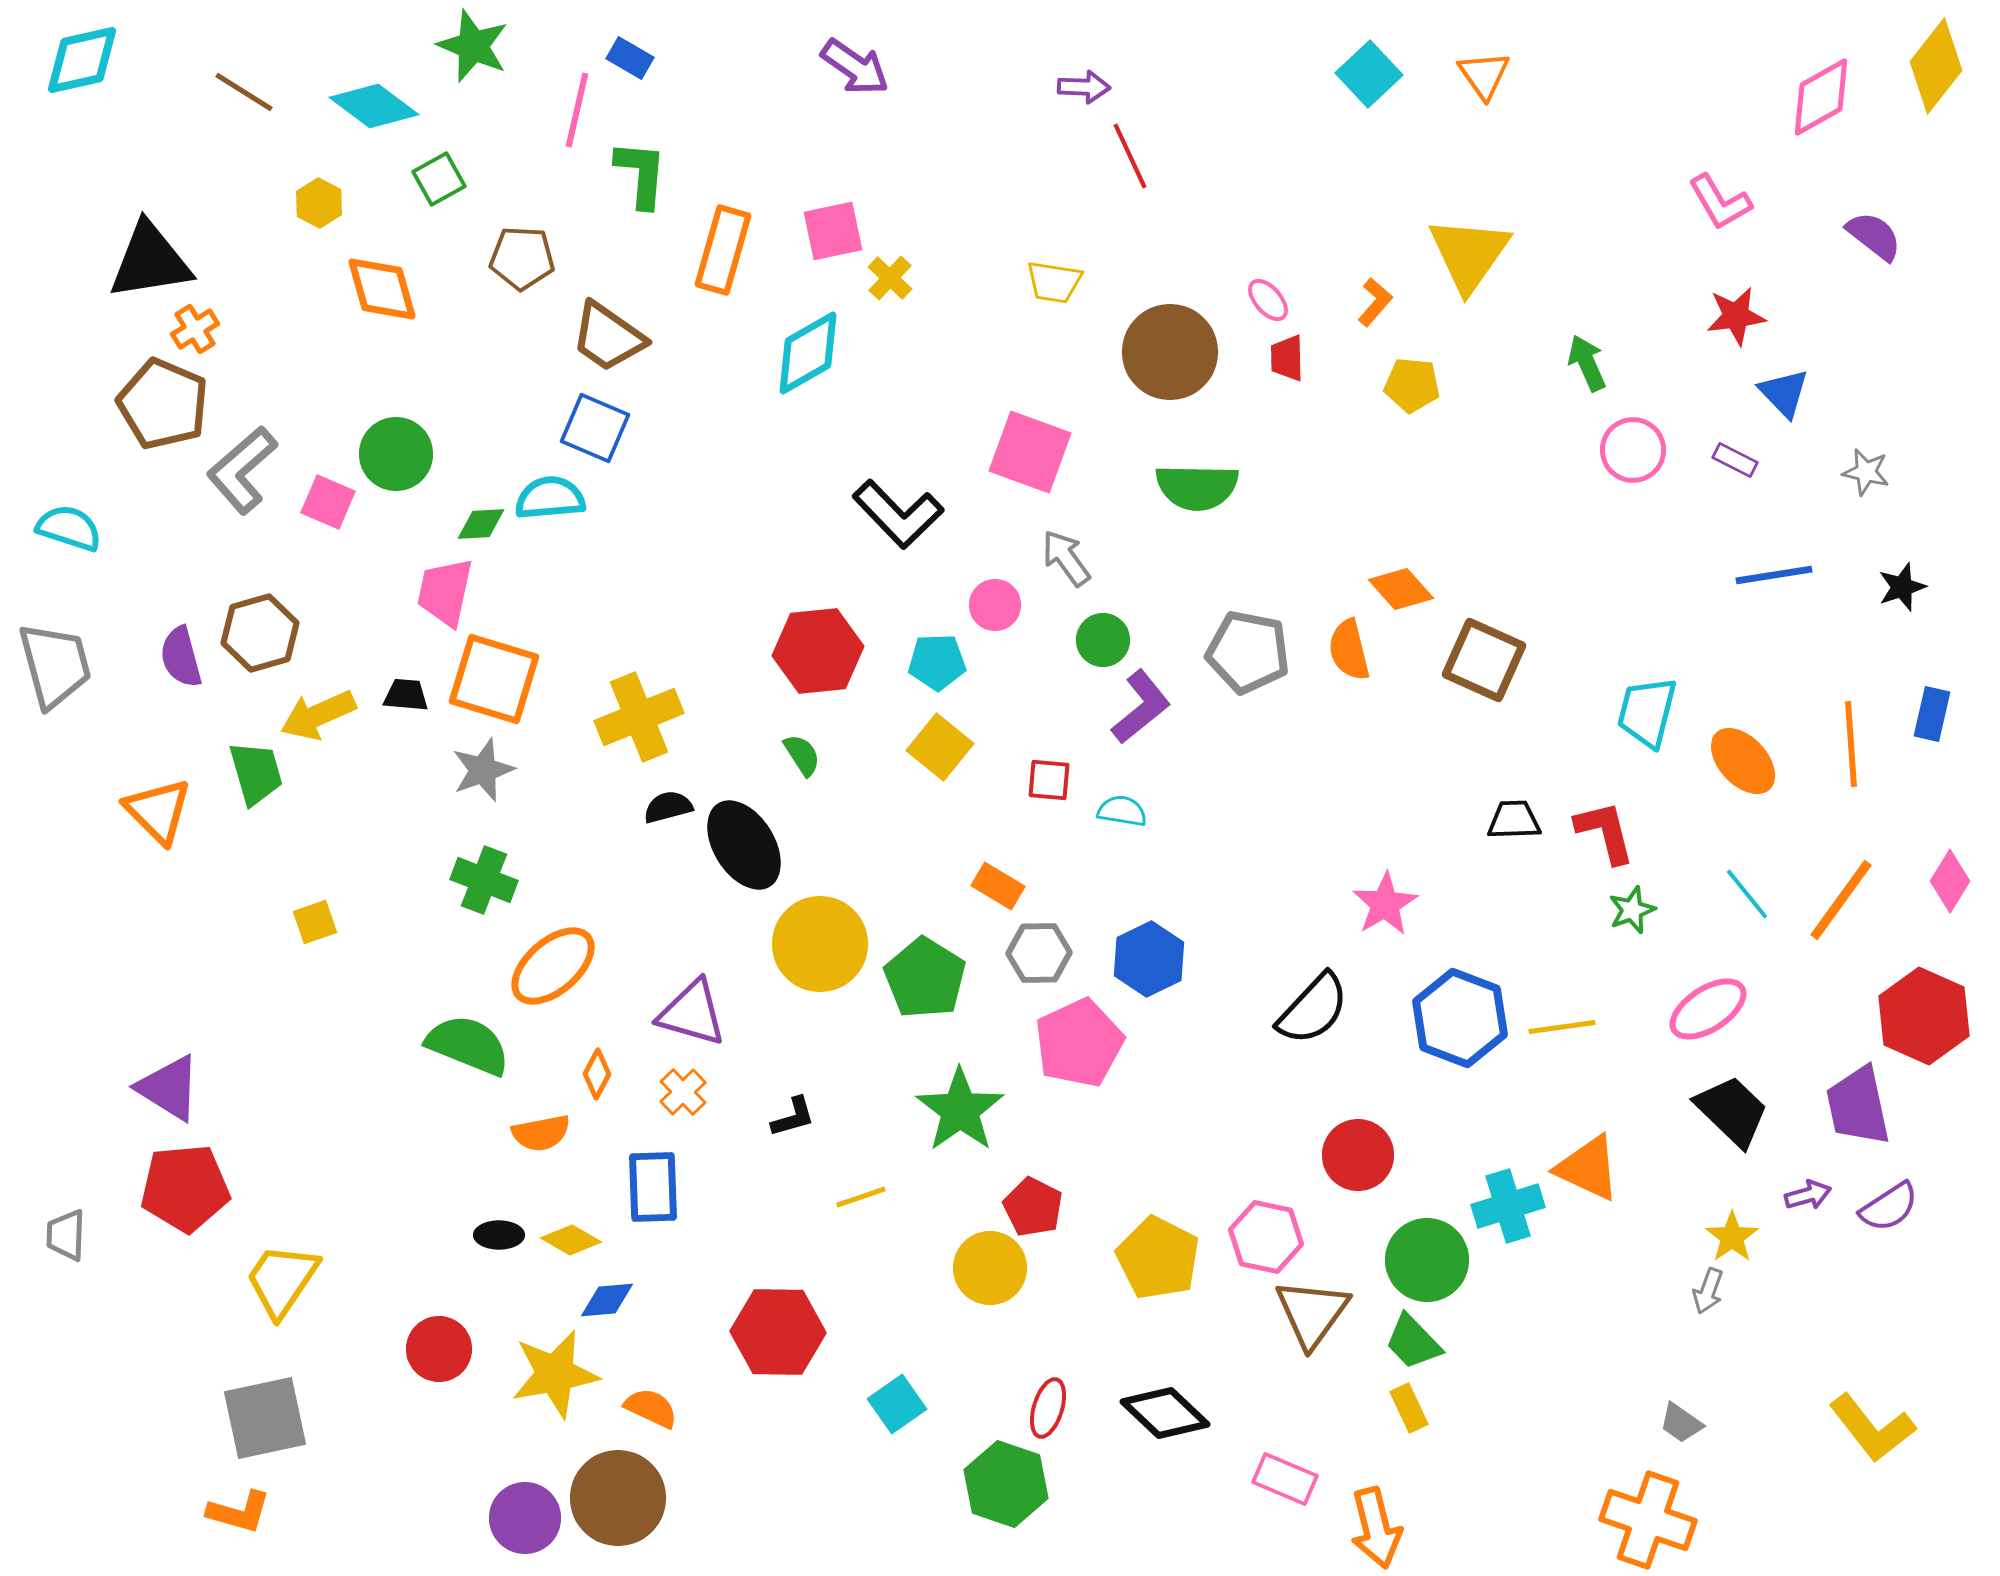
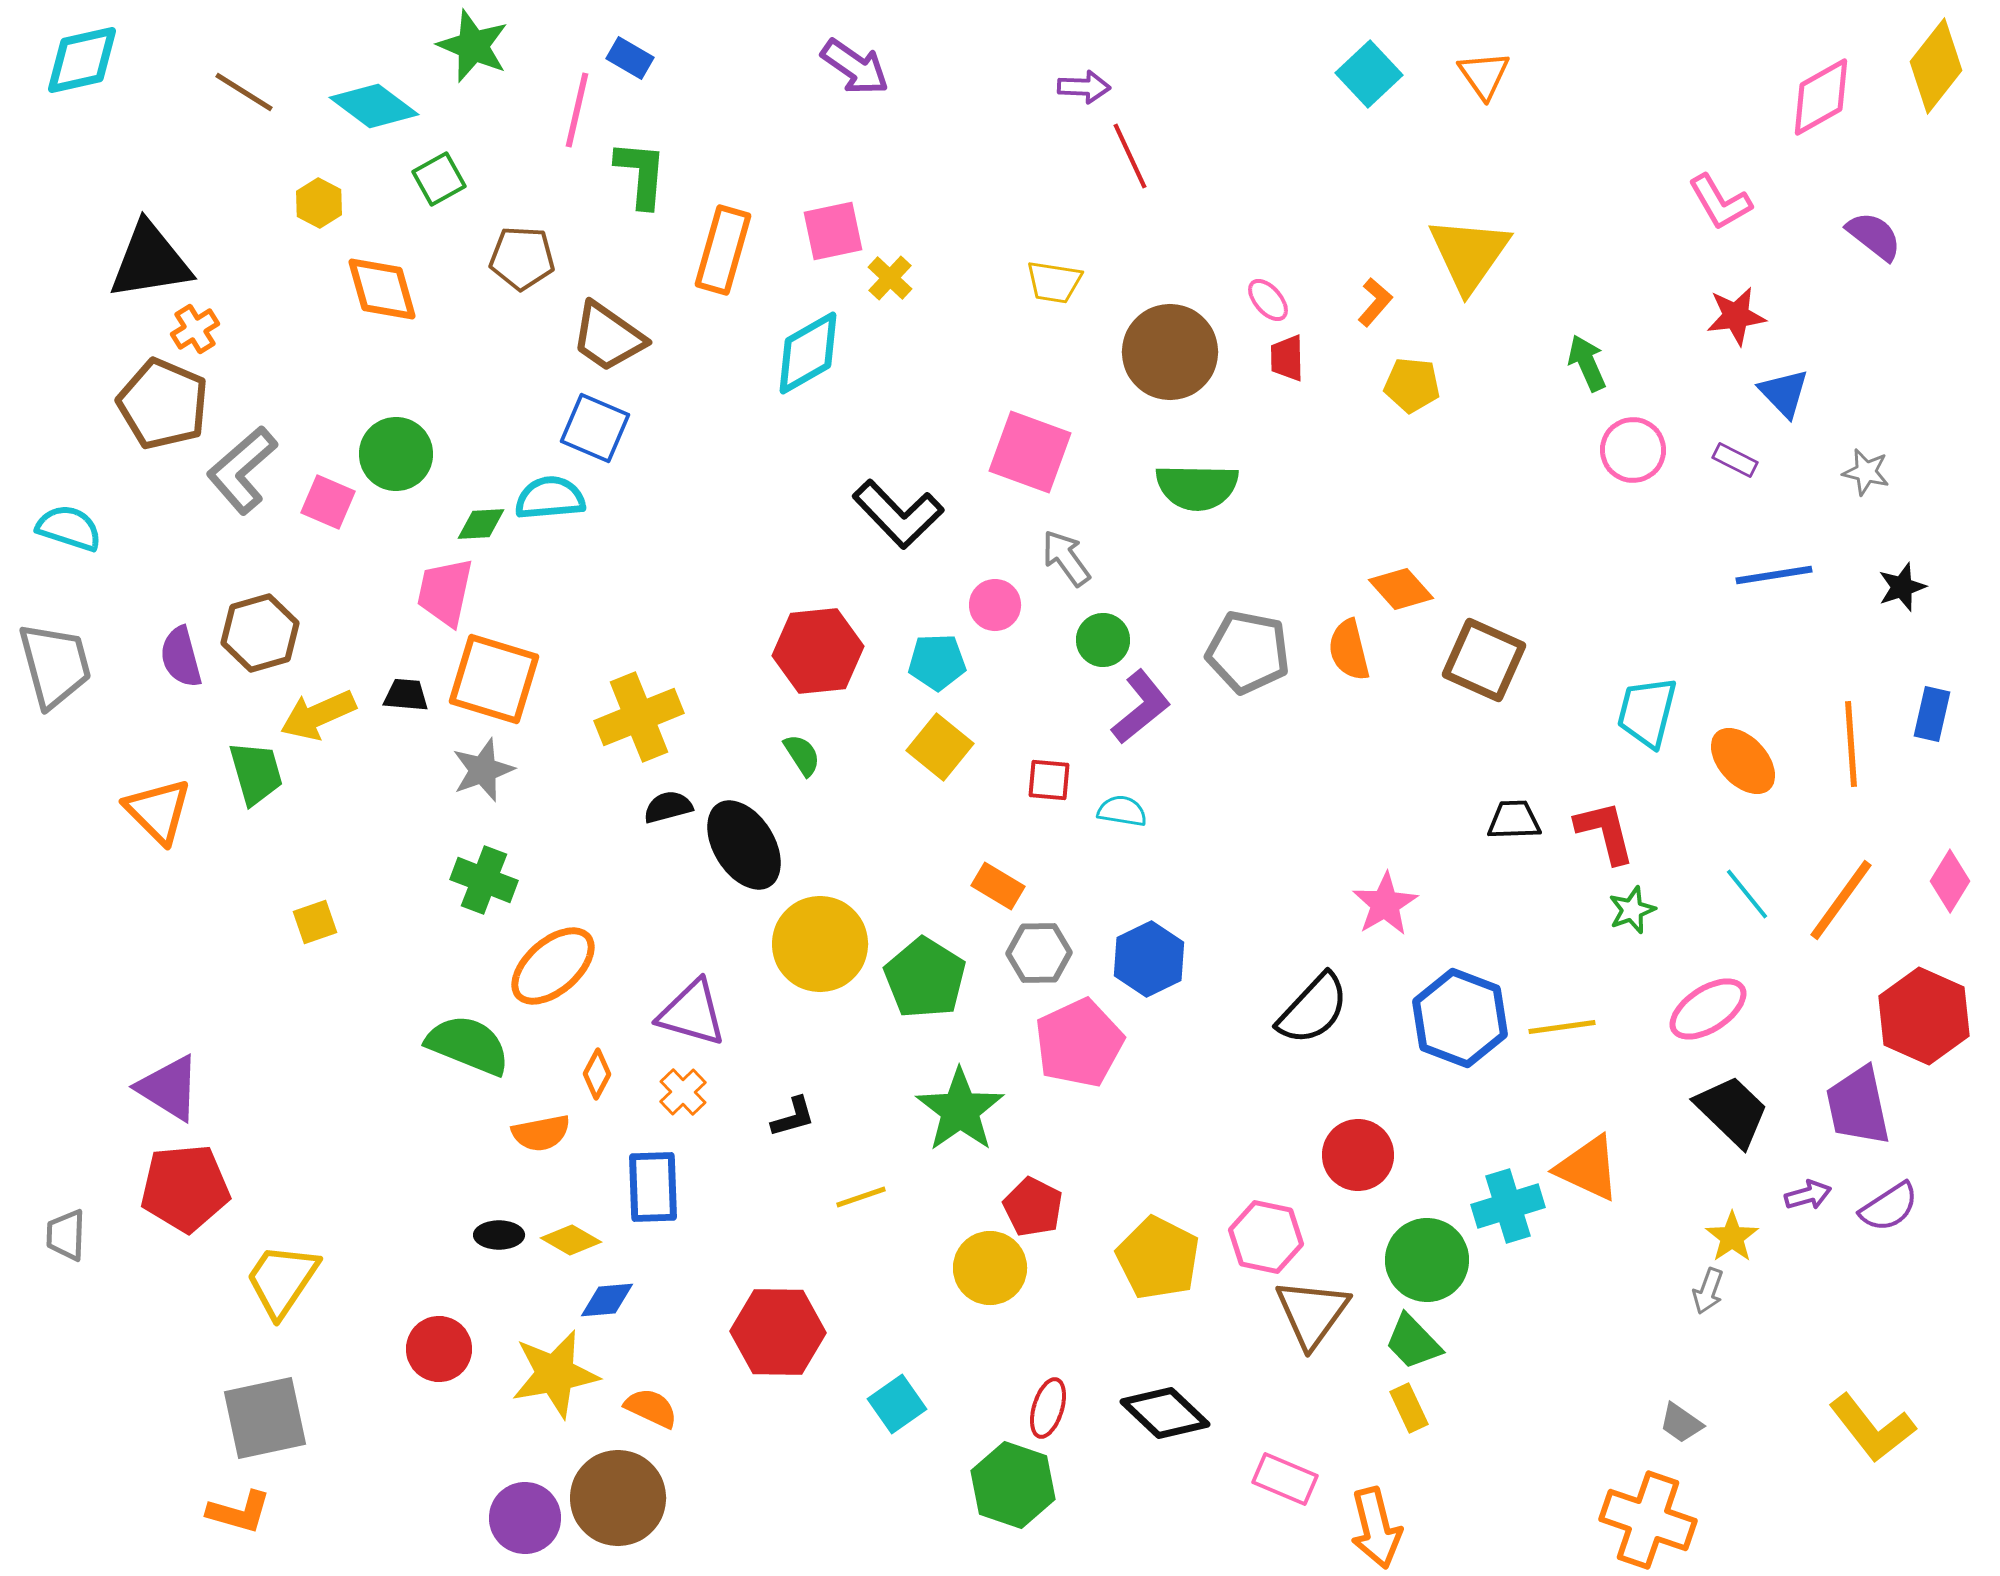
green hexagon at (1006, 1484): moved 7 px right, 1 px down
